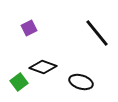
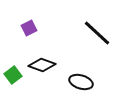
black line: rotated 8 degrees counterclockwise
black diamond: moved 1 px left, 2 px up
green square: moved 6 px left, 7 px up
